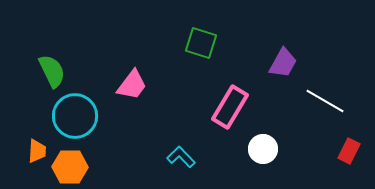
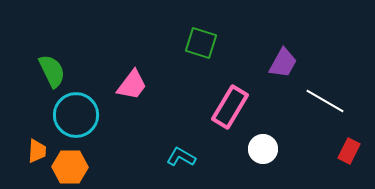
cyan circle: moved 1 px right, 1 px up
cyan L-shape: rotated 16 degrees counterclockwise
